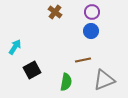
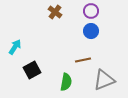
purple circle: moved 1 px left, 1 px up
